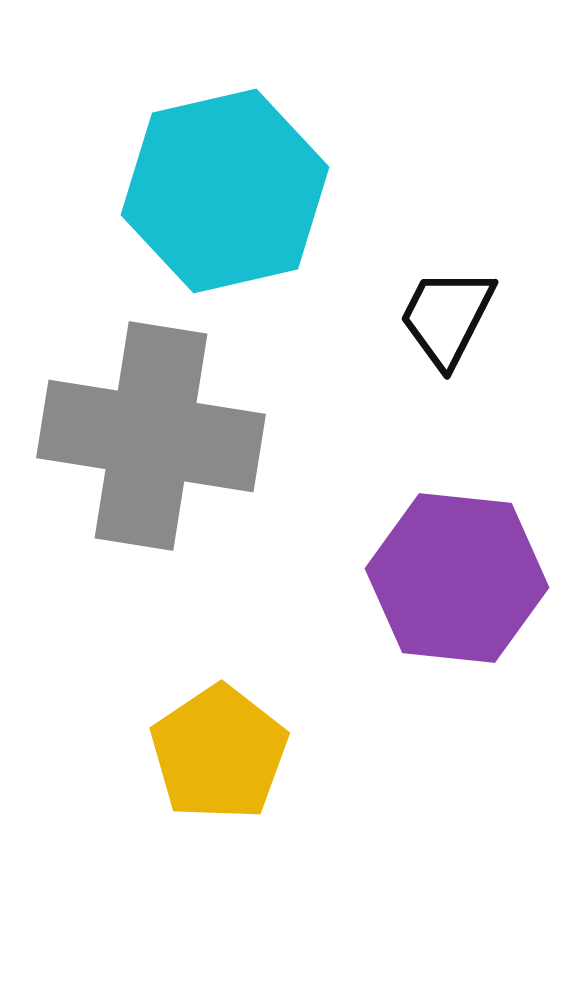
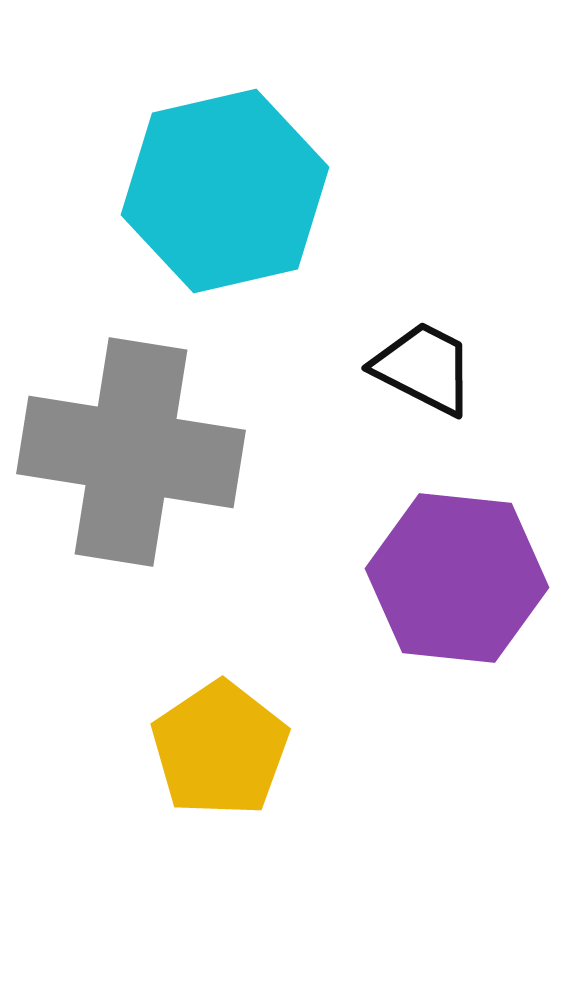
black trapezoid: moved 23 px left, 51 px down; rotated 90 degrees clockwise
gray cross: moved 20 px left, 16 px down
yellow pentagon: moved 1 px right, 4 px up
